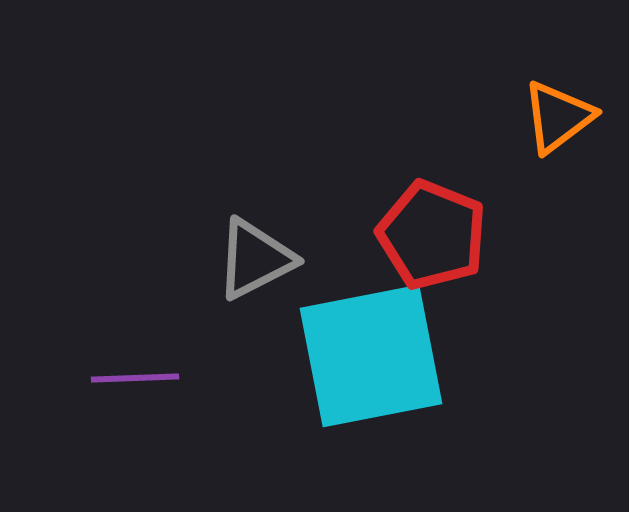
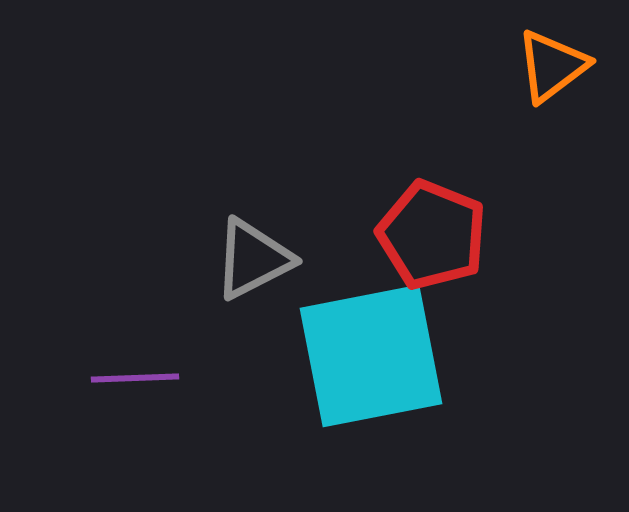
orange triangle: moved 6 px left, 51 px up
gray triangle: moved 2 px left
